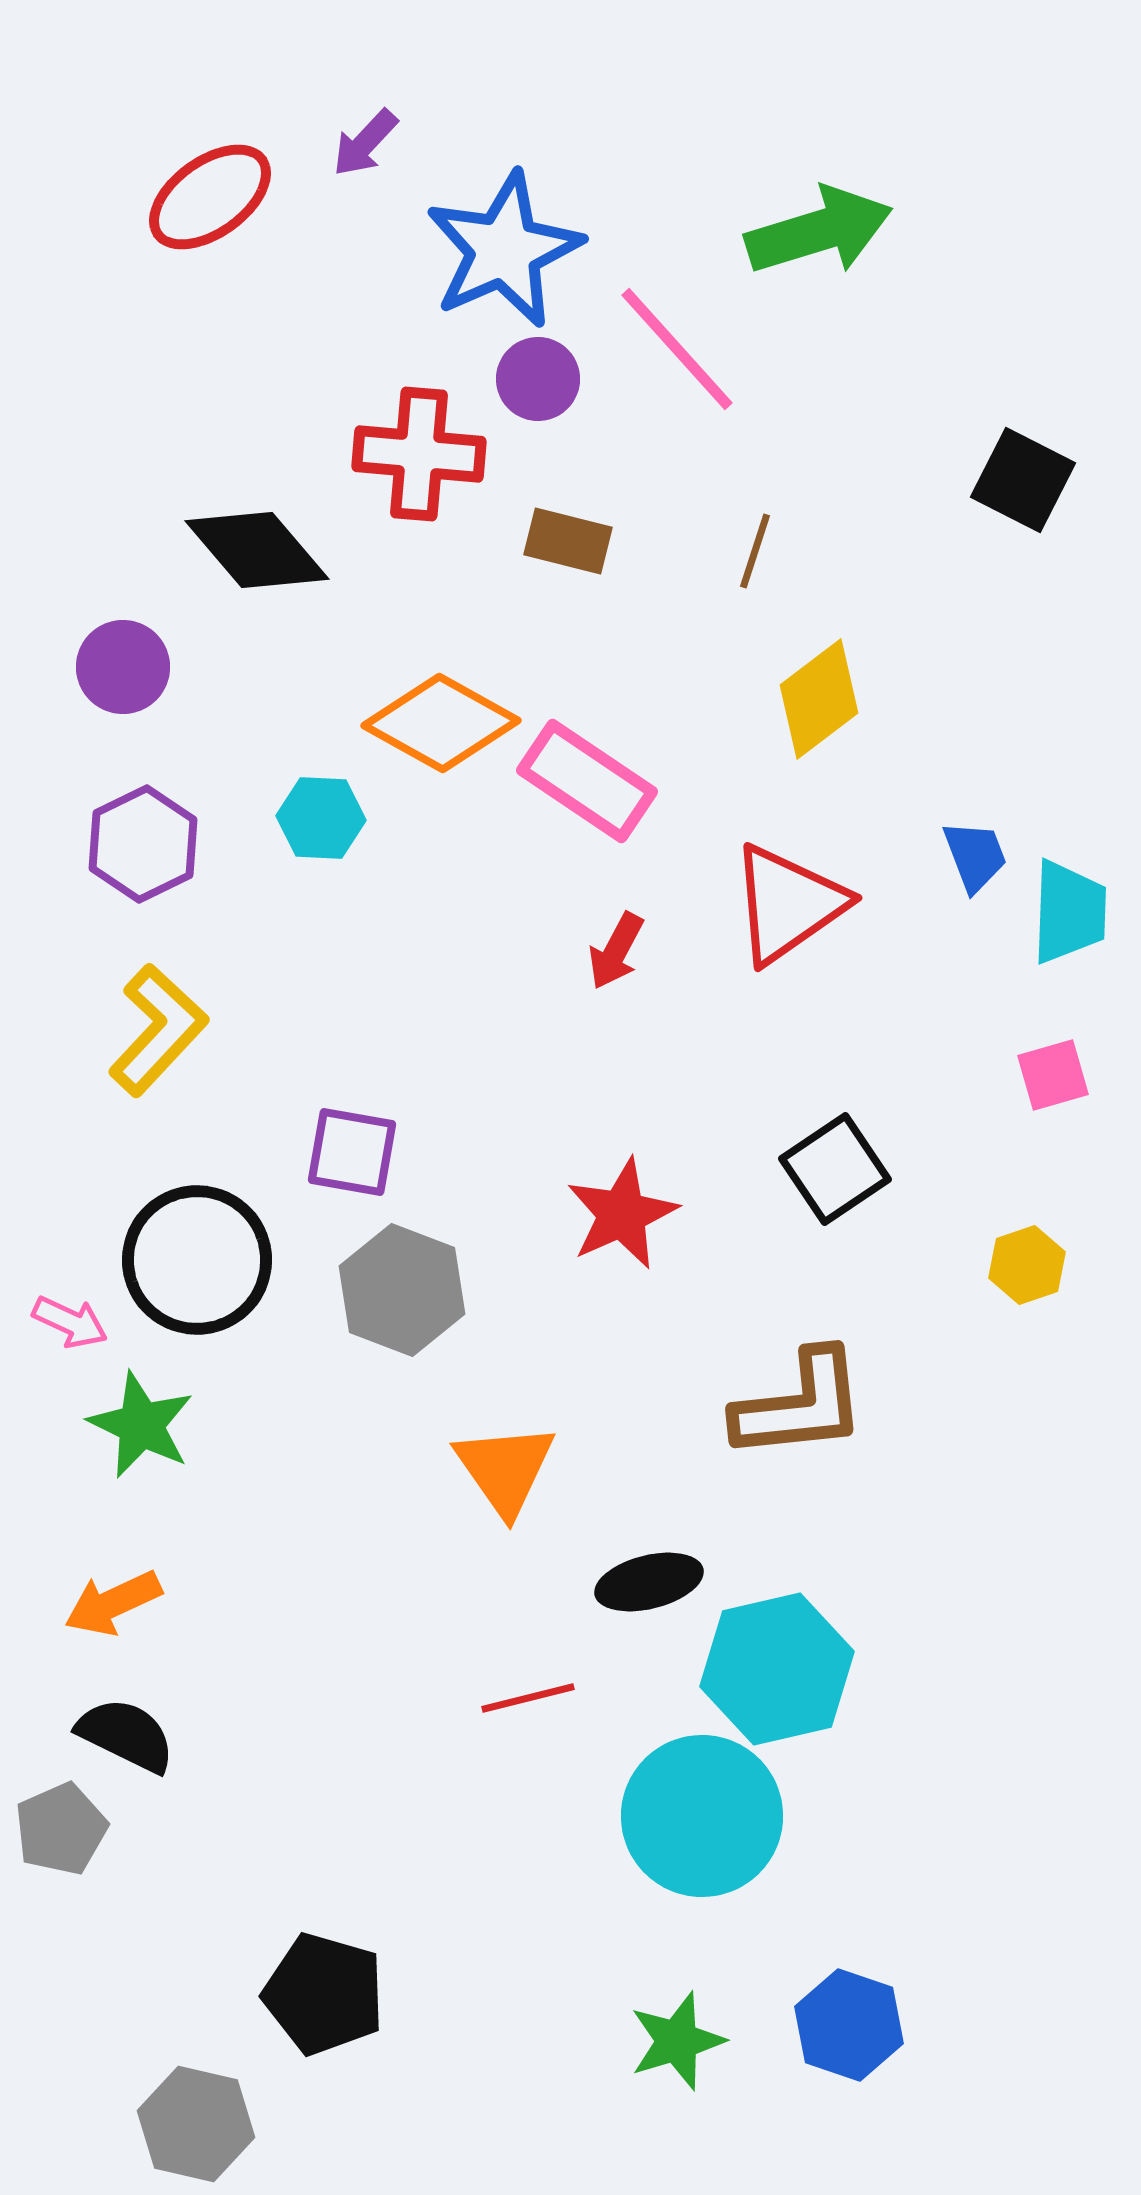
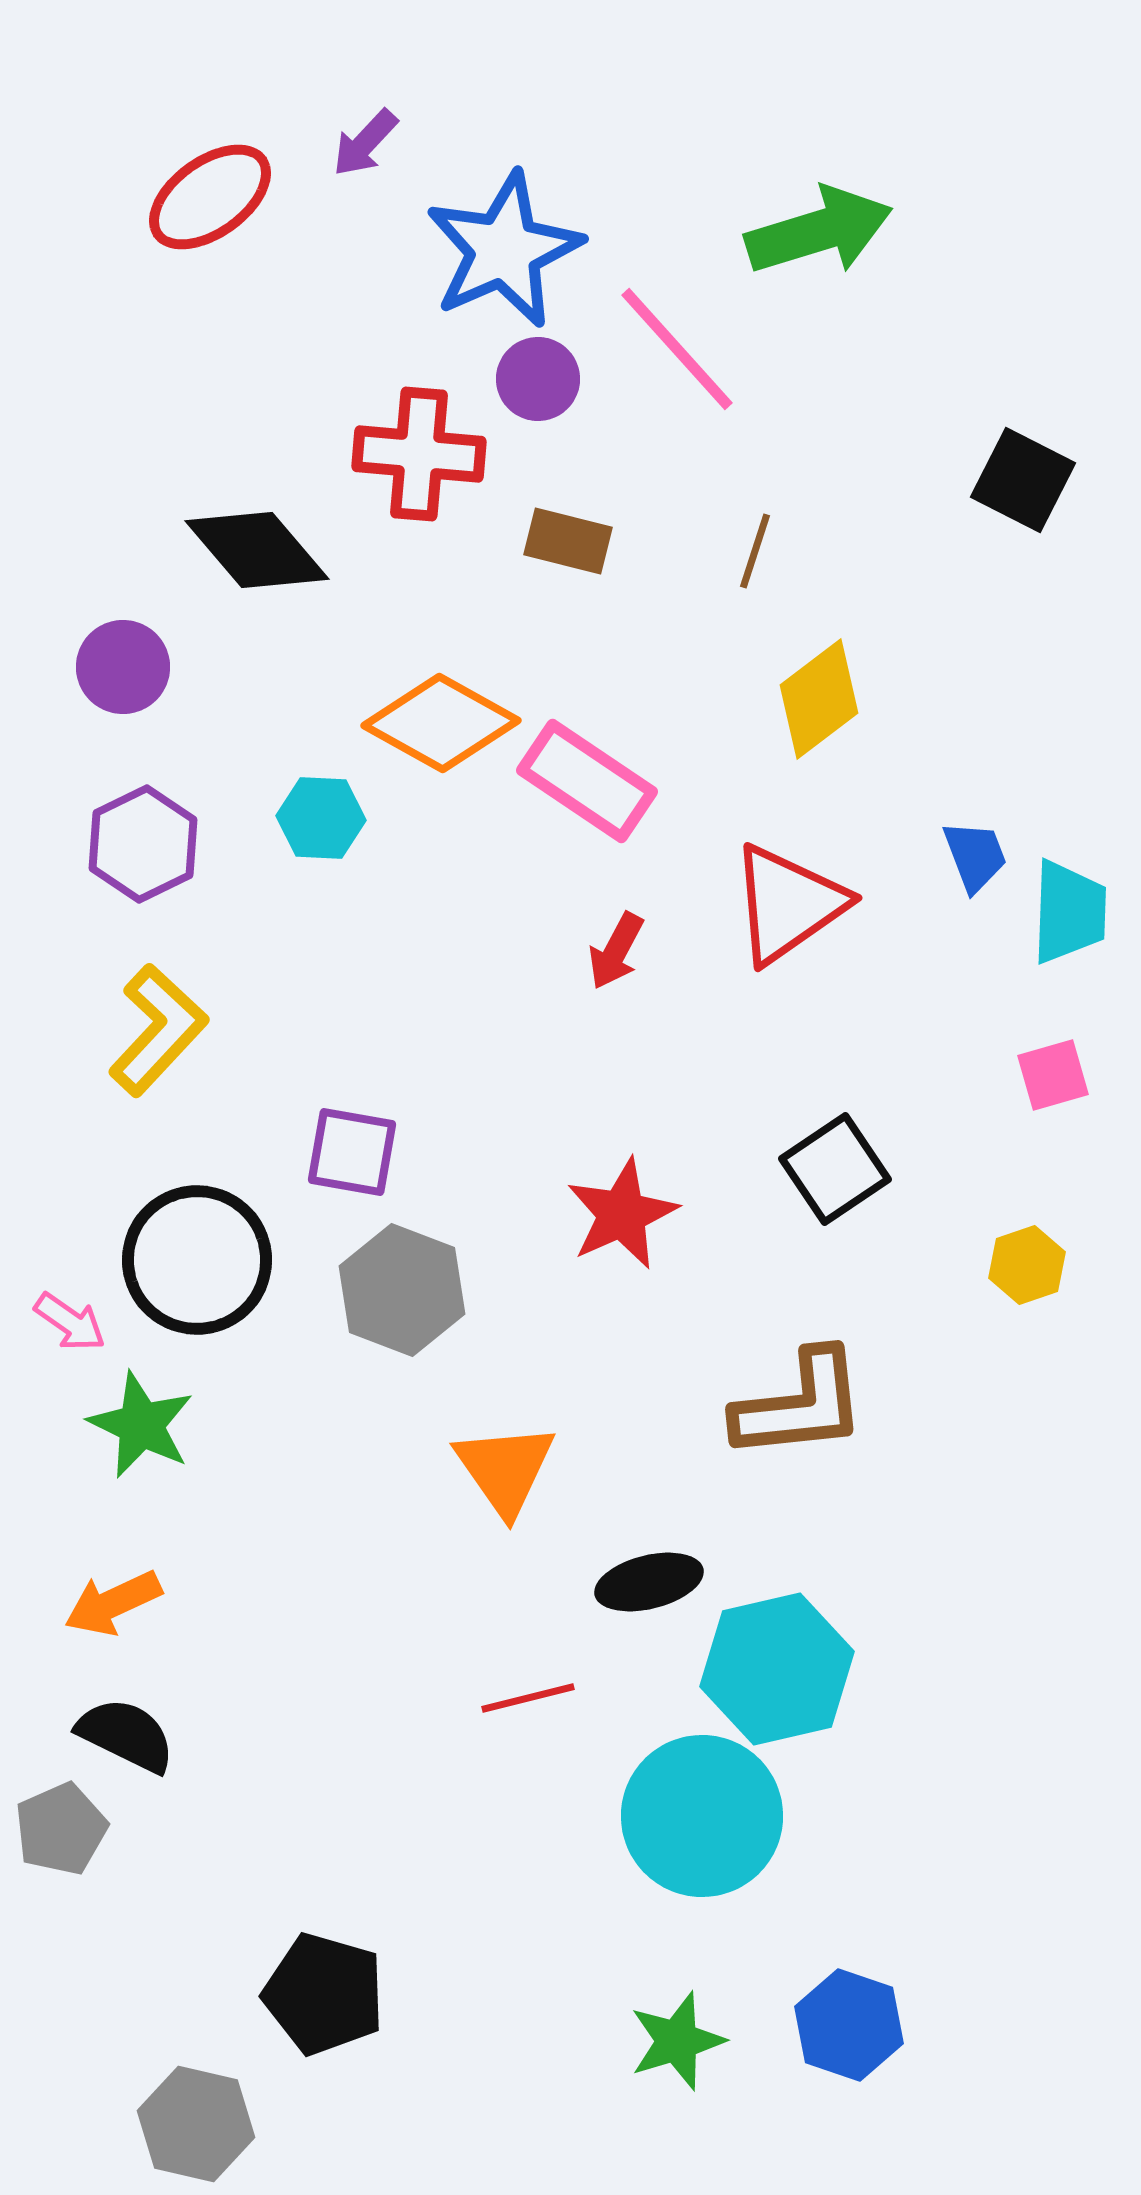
pink arrow at (70, 1322): rotated 10 degrees clockwise
